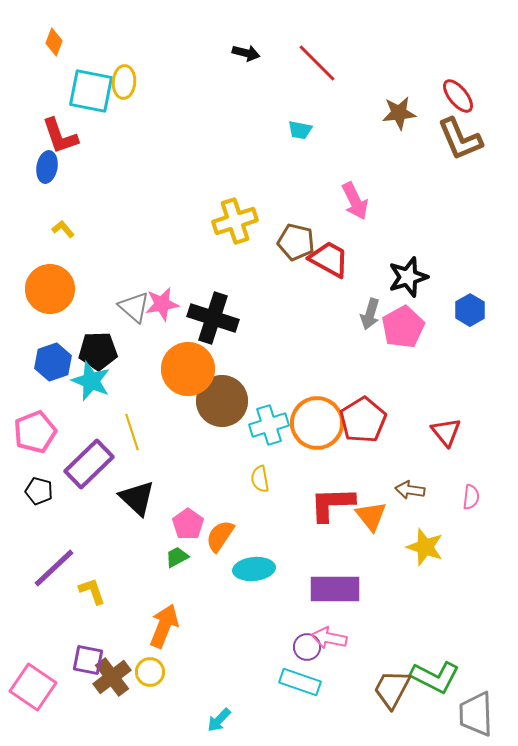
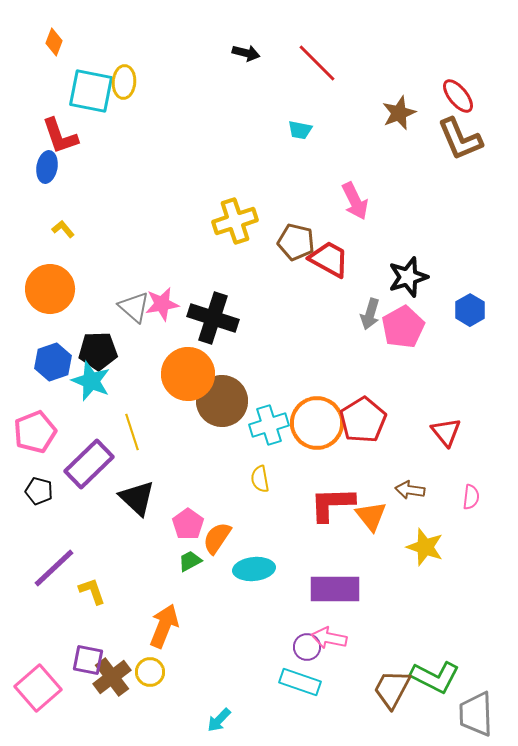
brown star at (399, 113): rotated 16 degrees counterclockwise
orange circle at (188, 369): moved 5 px down
orange semicircle at (220, 536): moved 3 px left, 2 px down
green trapezoid at (177, 557): moved 13 px right, 4 px down
pink square at (33, 687): moved 5 px right, 1 px down; rotated 15 degrees clockwise
